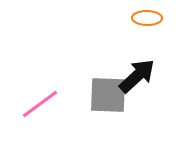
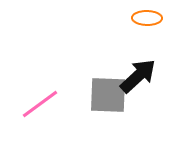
black arrow: moved 1 px right
